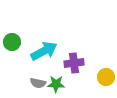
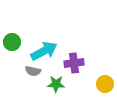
yellow circle: moved 1 px left, 7 px down
gray semicircle: moved 5 px left, 12 px up
